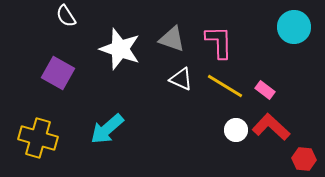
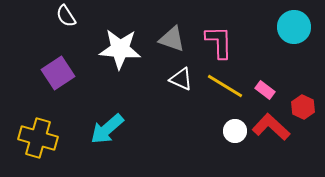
white star: rotated 15 degrees counterclockwise
purple square: rotated 28 degrees clockwise
white circle: moved 1 px left, 1 px down
red hexagon: moved 1 px left, 52 px up; rotated 20 degrees clockwise
